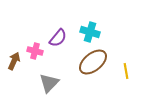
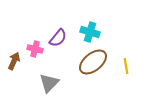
pink cross: moved 2 px up
yellow line: moved 5 px up
